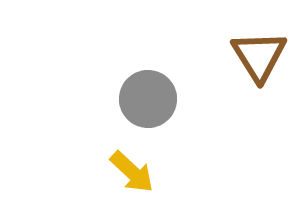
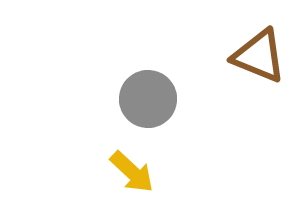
brown triangle: rotated 36 degrees counterclockwise
